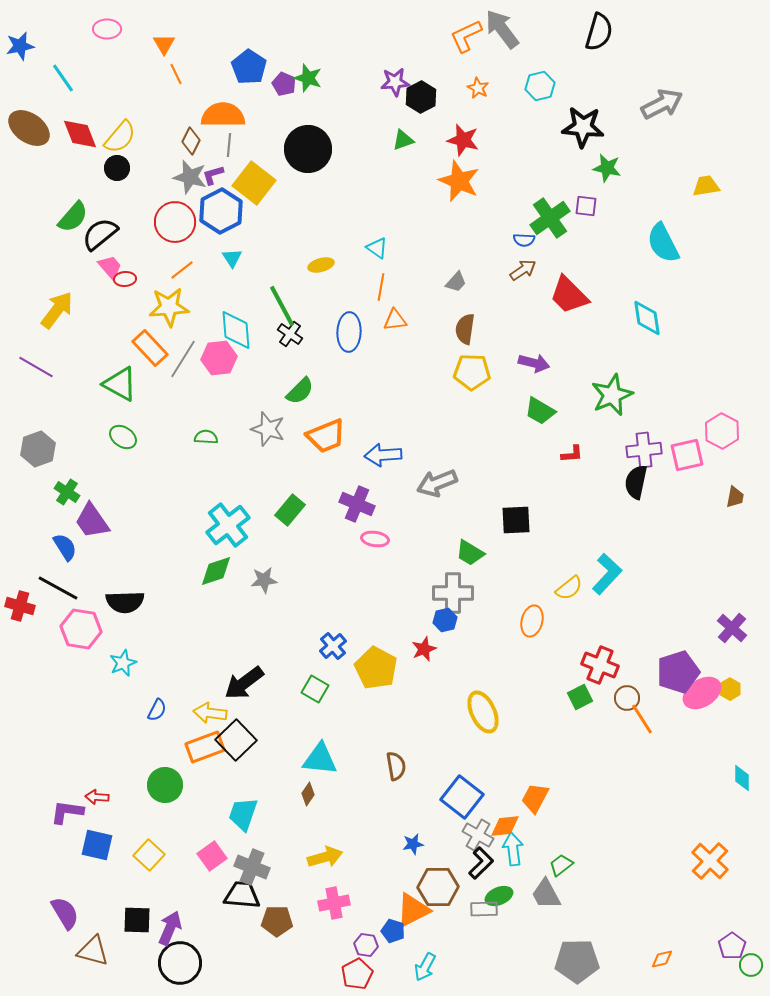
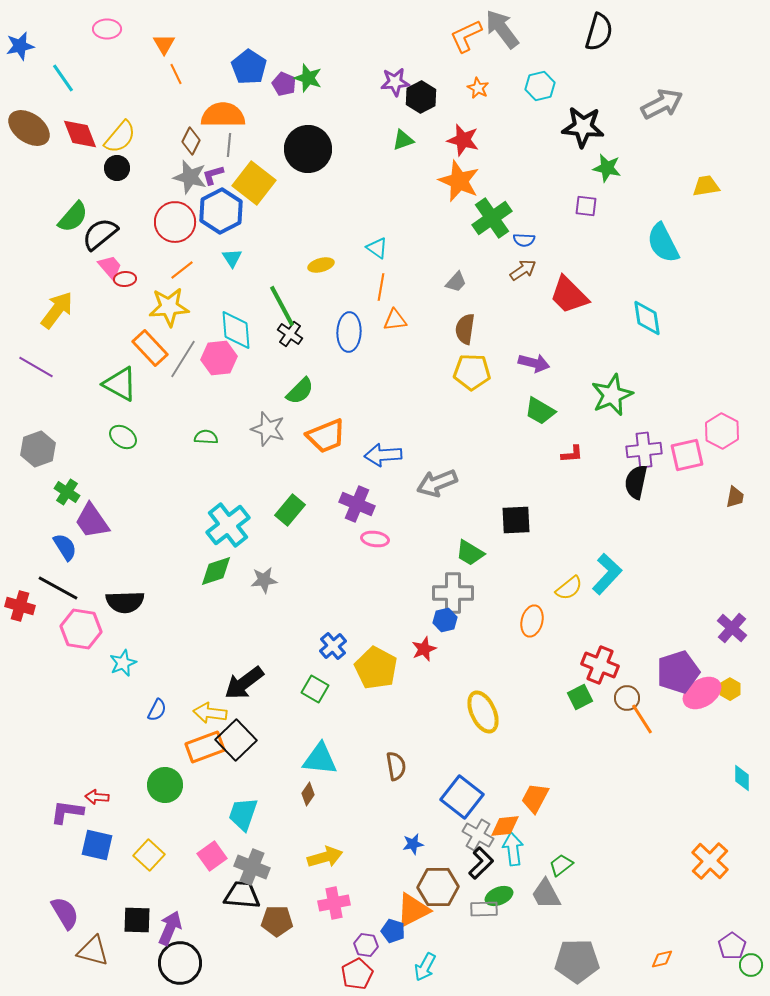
green cross at (550, 218): moved 58 px left
